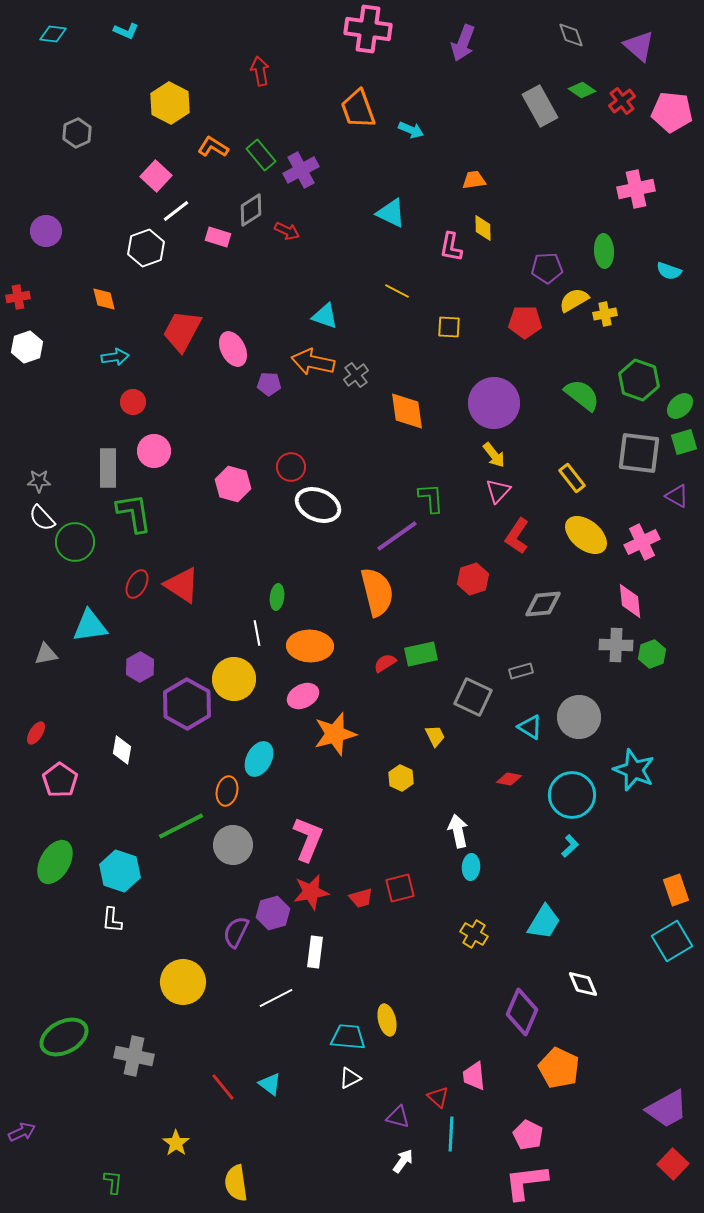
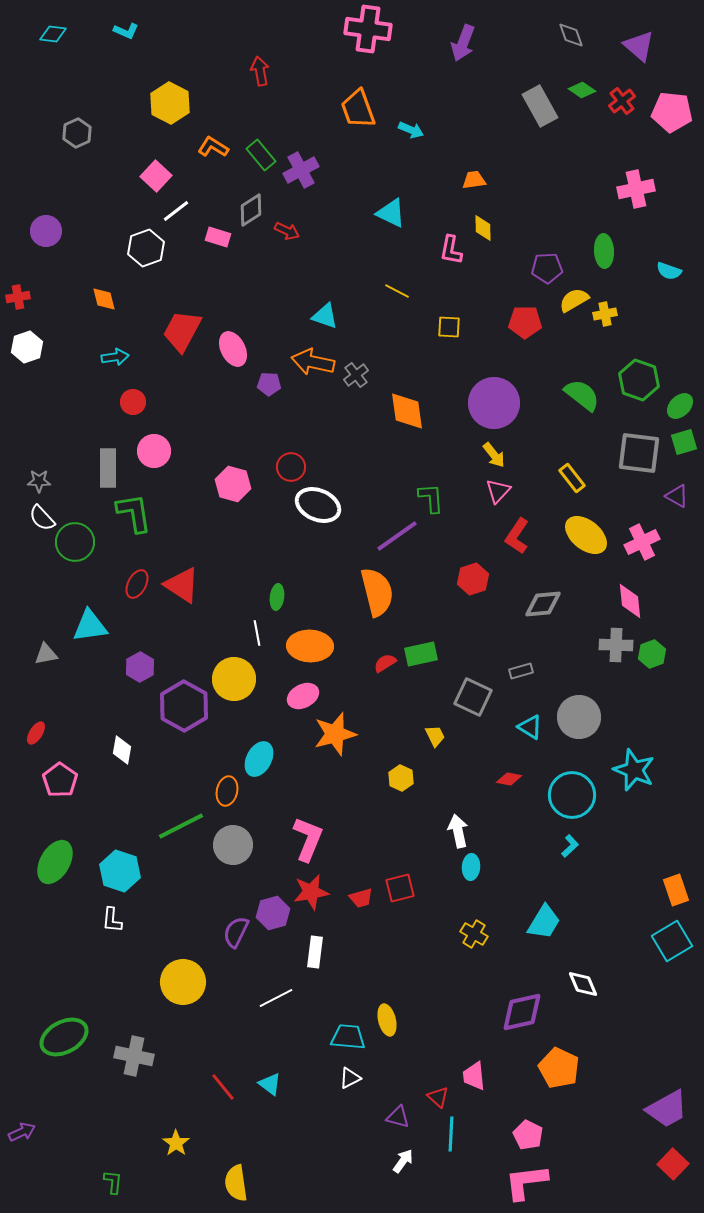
pink L-shape at (451, 247): moved 3 px down
purple hexagon at (187, 704): moved 3 px left, 2 px down
purple diamond at (522, 1012): rotated 54 degrees clockwise
